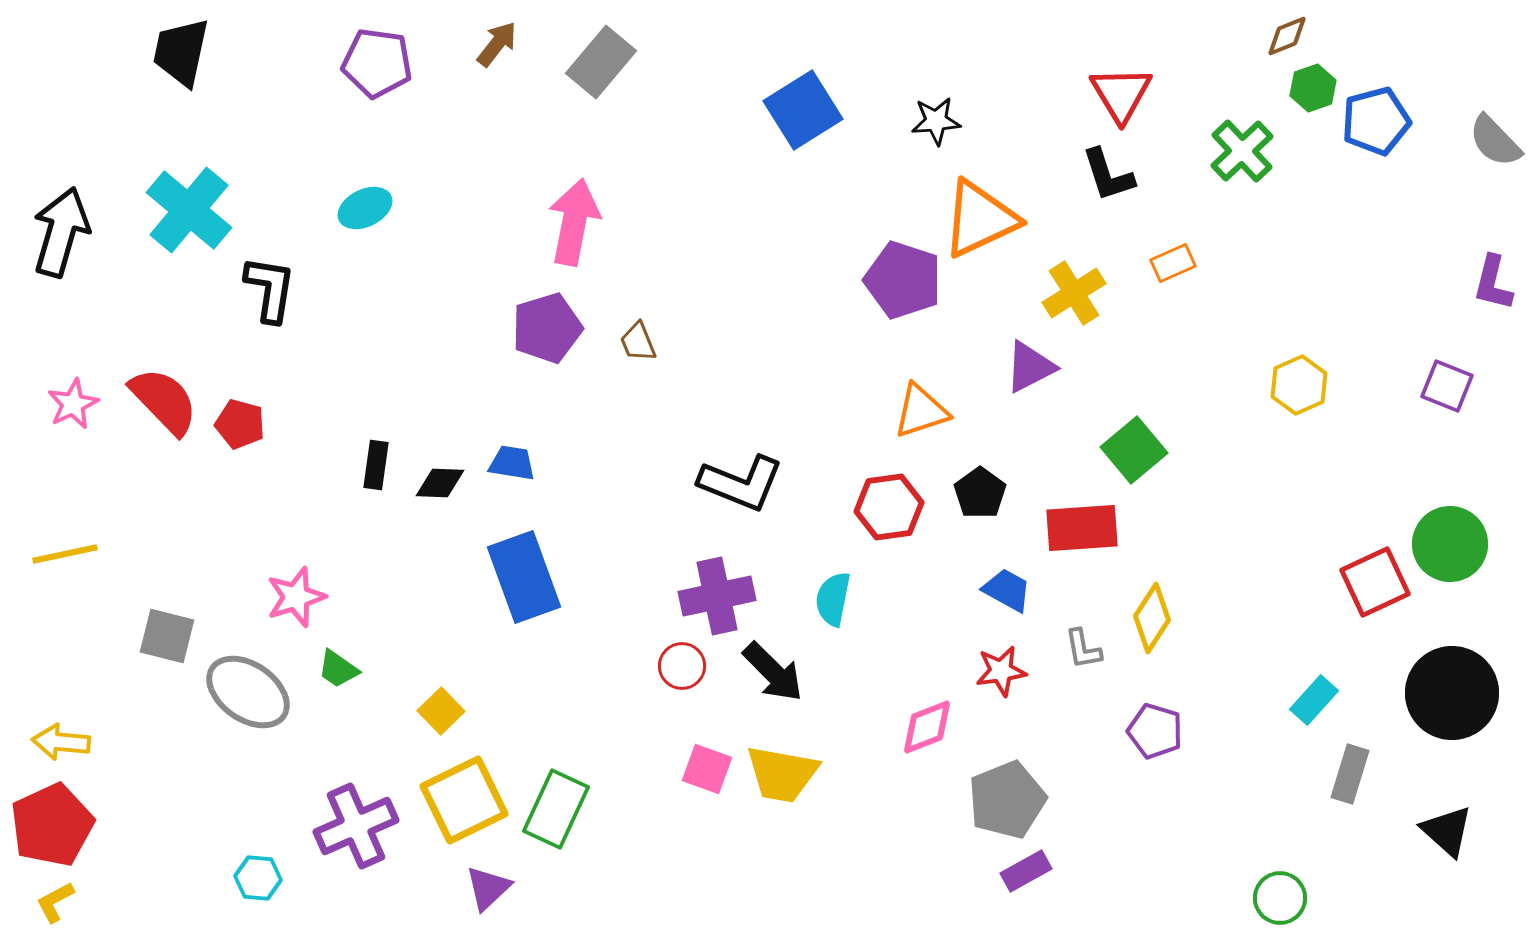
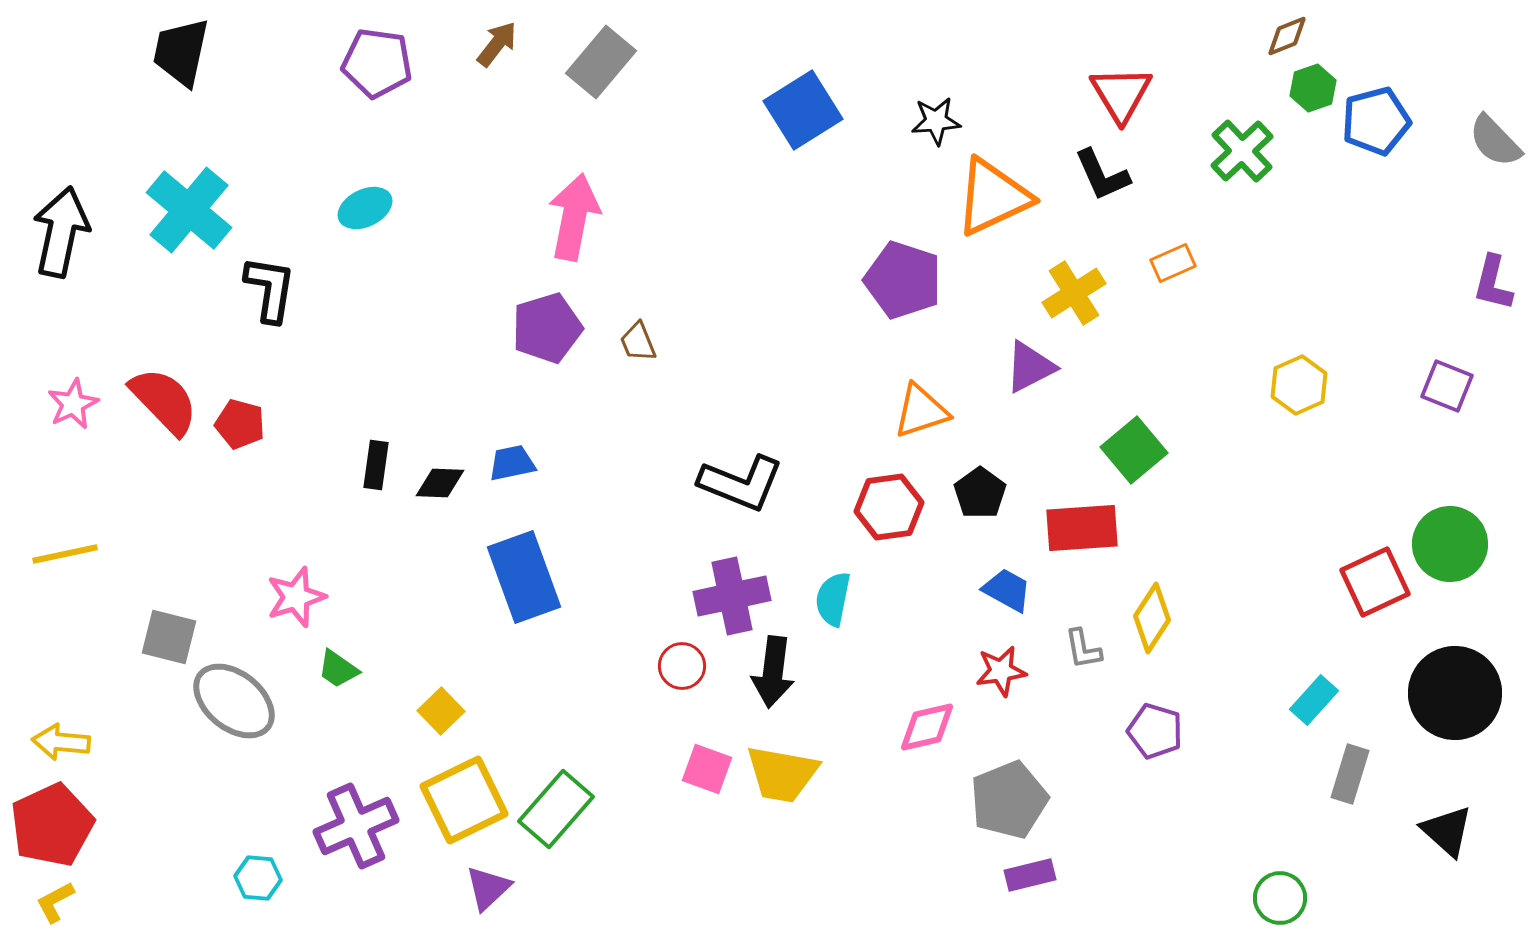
black L-shape at (1108, 175): moved 6 px left; rotated 6 degrees counterclockwise
orange triangle at (980, 219): moved 13 px right, 22 px up
pink arrow at (574, 222): moved 5 px up
black arrow at (61, 232): rotated 4 degrees counterclockwise
blue trapezoid at (512, 463): rotated 21 degrees counterclockwise
purple cross at (717, 596): moved 15 px right
gray square at (167, 636): moved 2 px right, 1 px down
black arrow at (773, 672): rotated 52 degrees clockwise
gray ellipse at (248, 692): moved 14 px left, 9 px down; rotated 4 degrees clockwise
black circle at (1452, 693): moved 3 px right
pink diamond at (927, 727): rotated 8 degrees clockwise
gray pentagon at (1007, 800): moved 2 px right
green rectangle at (556, 809): rotated 16 degrees clockwise
purple rectangle at (1026, 871): moved 4 px right, 4 px down; rotated 15 degrees clockwise
